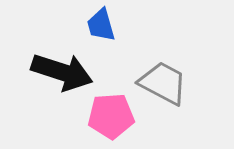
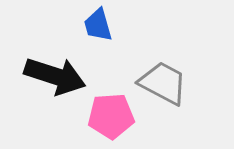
blue trapezoid: moved 3 px left
black arrow: moved 7 px left, 4 px down
